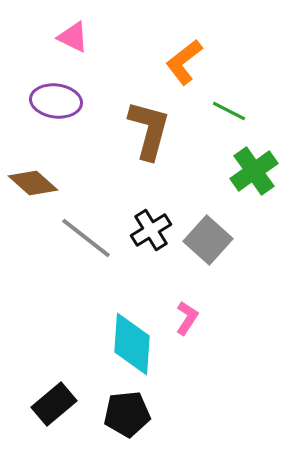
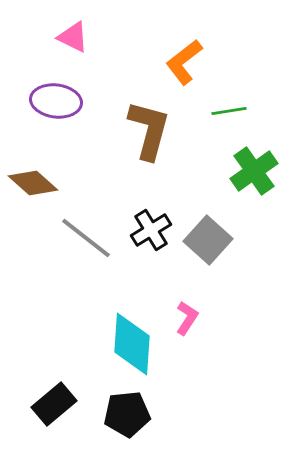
green line: rotated 36 degrees counterclockwise
